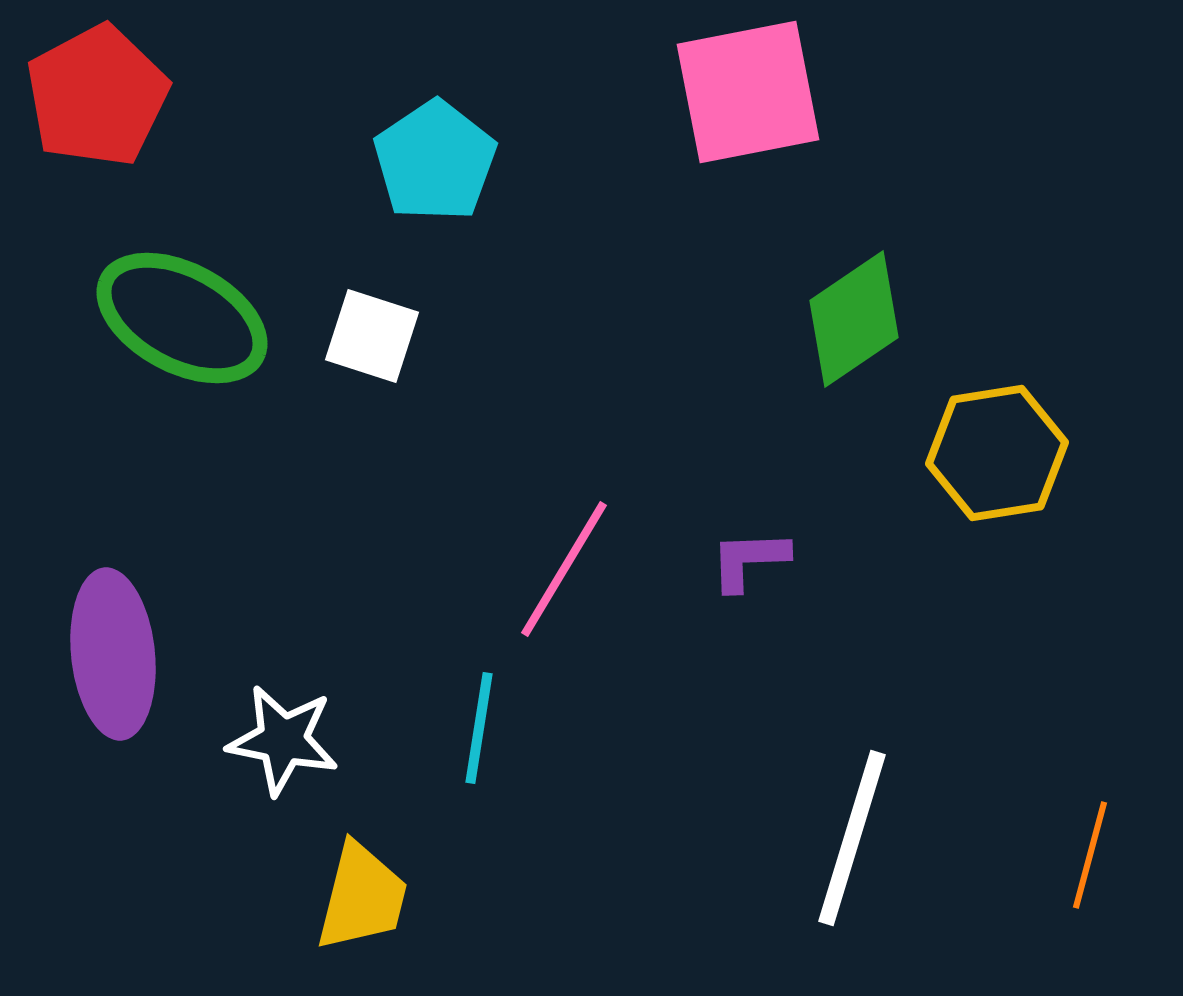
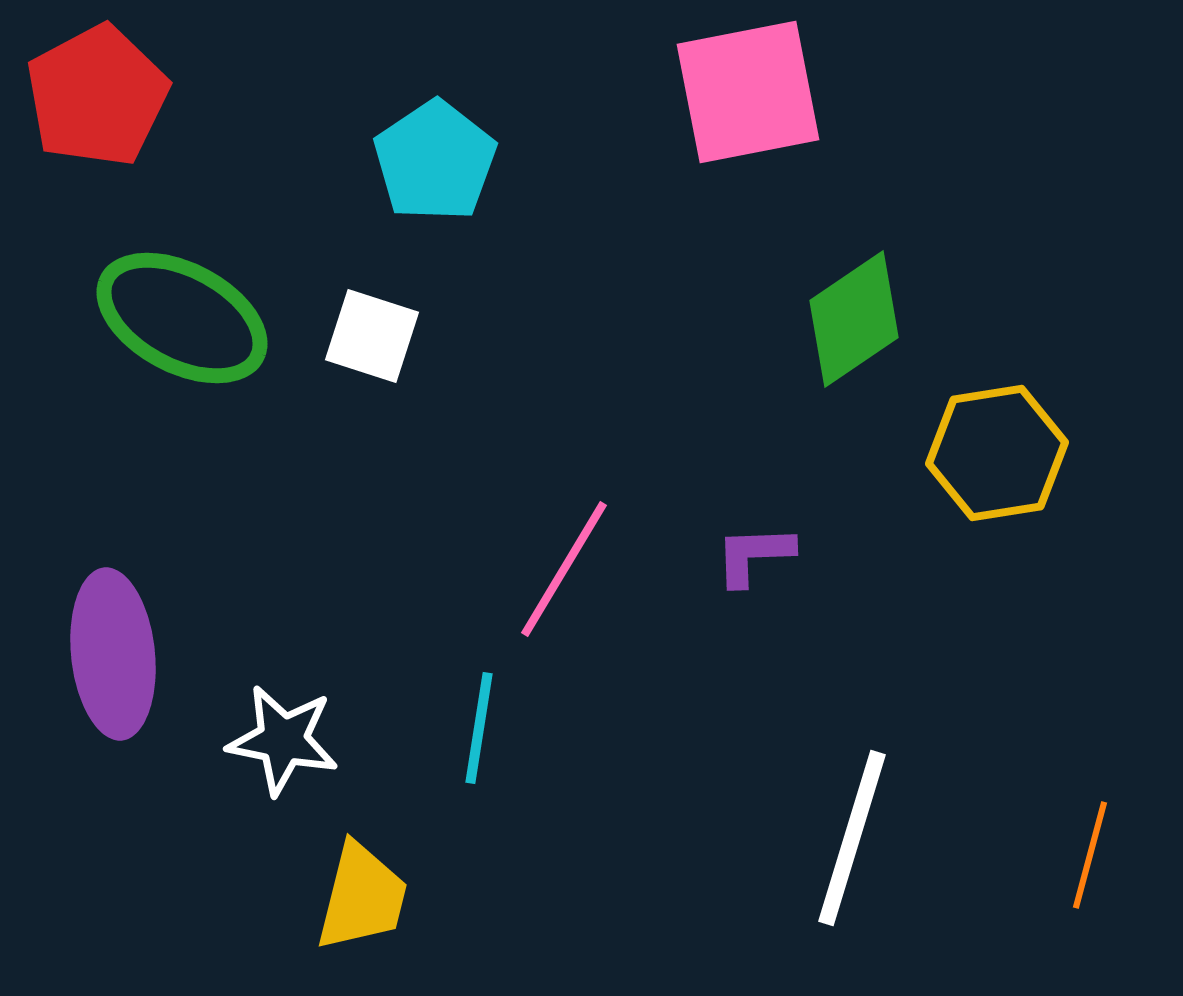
purple L-shape: moved 5 px right, 5 px up
